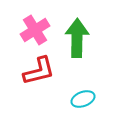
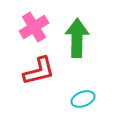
pink cross: moved 1 px left, 3 px up
